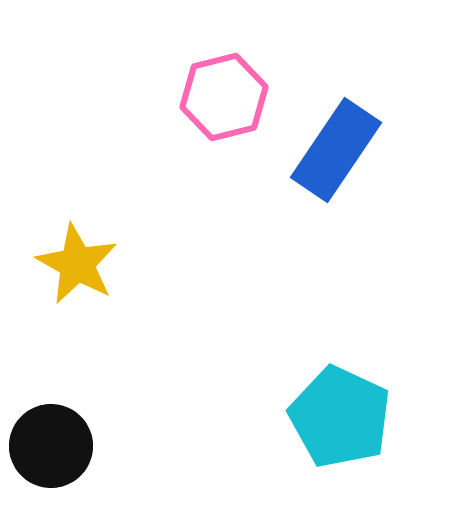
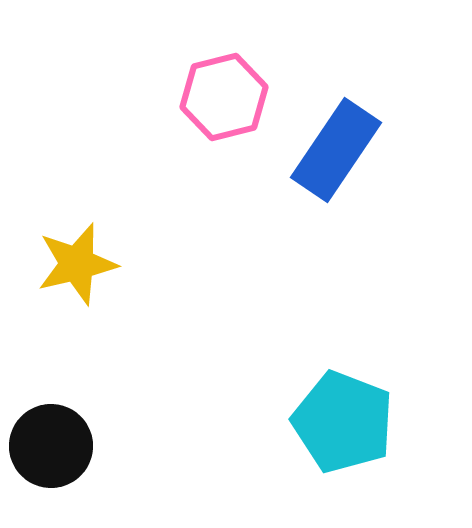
yellow star: rotated 30 degrees clockwise
cyan pentagon: moved 3 px right, 5 px down; rotated 4 degrees counterclockwise
